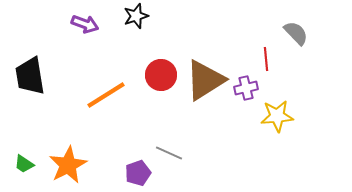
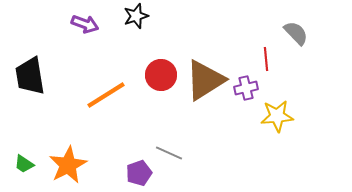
purple pentagon: moved 1 px right
